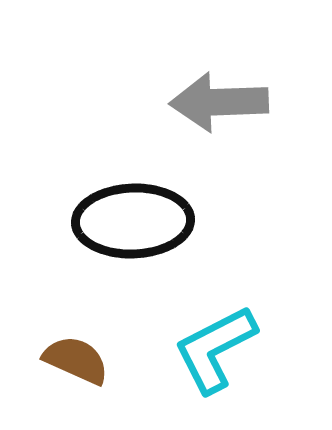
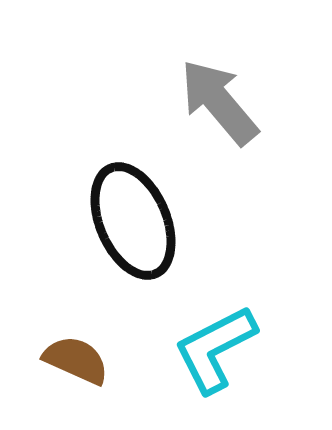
gray arrow: rotated 52 degrees clockwise
black ellipse: rotated 69 degrees clockwise
